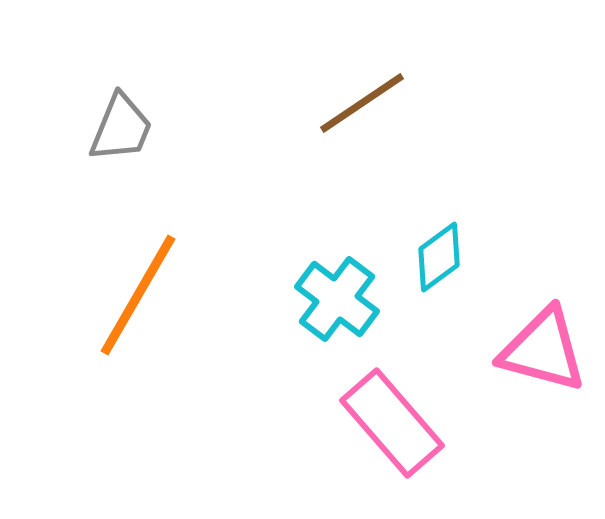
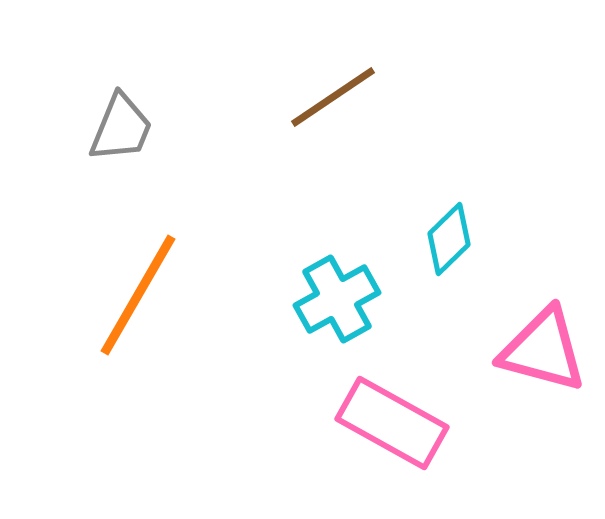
brown line: moved 29 px left, 6 px up
cyan diamond: moved 10 px right, 18 px up; rotated 8 degrees counterclockwise
cyan cross: rotated 24 degrees clockwise
pink rectangle: rotated 20 degrees counterclockwise
